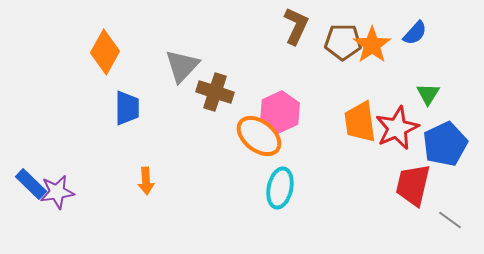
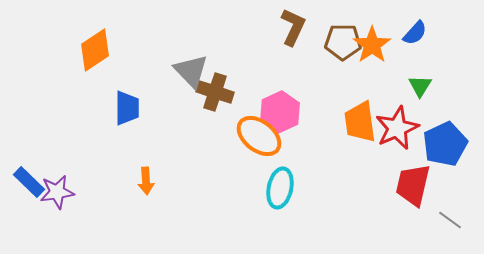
brown L-shape: moved 3 px left, 1 px down
orange diamond: moved 10 px left, 2 px up; rotated 27 degrees clockwise
gray triangle: moved 9 px right, 5 px down; rotated 27 degrees counterclockwise
green triangle: moved 8 px left, 8 px up
blue rectangle: moved 2 px left, 2 px up
